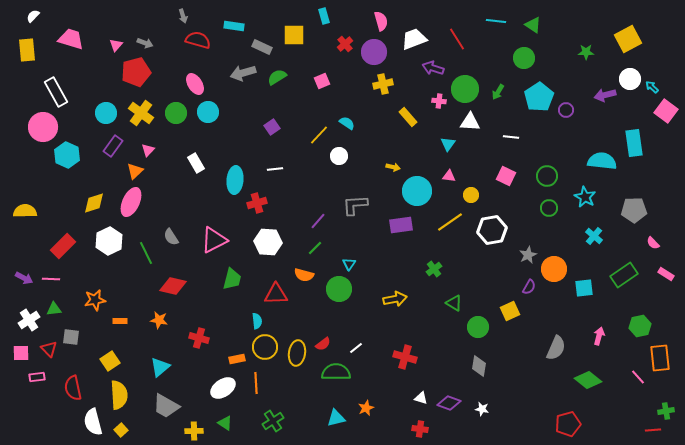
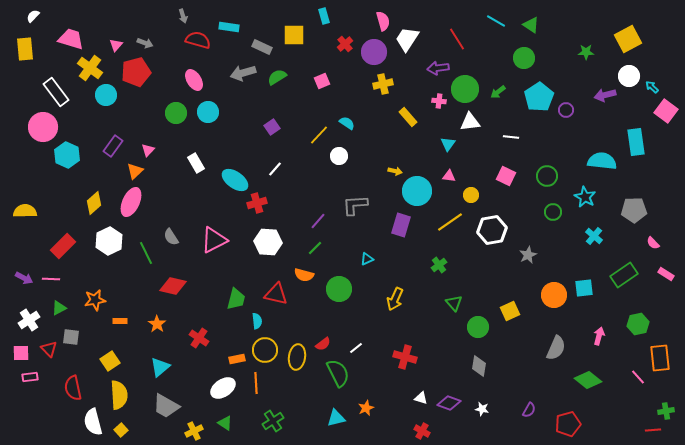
pink semicircle at (381, 21): moved 2 px right
cyan line at (496, 21): rotated 24 degrees clockwise
green triangle at (533, 25): moved 2 px left
cyan rectangle at (234, 26): moved 5 px left, 1 px down
white trapezoid at (414, 39): moved 7 px left; rotated 36 degrees counterclockwise
yellow rectangle at (27, 50): moved 2 px left, 1 px up
purple arrow at (433, 68): moved 5 px right; rotated 25 degrees counterclockwise
white circle at (630, 79): moved 1 px left, 3 px up
pink ellipse at (195, 84): moved 1 px left, 4 px up
white rectangle at (56, 92): rotated 8 degrees counterclockwise
green arrow at (498, 92): rotated 21 degrees clockwise
cyan circle at (106, 113): moved 18 px up
yellow cross at (141, 113): moved 51 px left, 45 px up
white triangle at (470, 122): rotated 10 degrees counterclockwise
cyan rectangle at (634, 143): moved 2 px right, 1 px up
yellow arrow at (393, 167): moved 2 px right, 4 px down
white line at (275, 169): rotated 42 degrees counterclockwise
cyan ellipse at (235, 180): rotated 60 degrees counterclockwise
yellow diamond at (94, 203): rotated 25 degrees counterclockwise
green circle at (549, 208): moved 4 px right, 4 px down
purple rectangle at (401, 225): rotated 65 degrees counterclockwise
cyan triangle at (349, 264): moved 18 px right, 5 px up; rotated 32 degrees clockwise
green cross at (434, 269): moved 5 px right, 4 px up
orange circle at (554, 269): moved 26 px down
green trapezoid at (232, 279): moved 4 px right, 20 px down
purple semicircle at (529, 287): moved 123 px down
red triangle at (276, 294): rotated 15 degrees clockwise
yellow arrow at (395, 299): rotated 125 degrees clockwise
green triangle at (454, 303): rotated 18 degrees clockwise
green triangle at (54, 309): moved 5 px right, 1 px up; rotated 21 degrees counterclockwise
orange star at (159, 320): moved 2 px left, 4 px down; rotated 24 degrees clockwise
green hexagon at (640, 326): moved 2 px left, 2 px up
red cross at (199, 338): rotated 18 degrees clockwise
yellow circle at (265, 347): moved 3 px down
yellow ellipse at (297, 353): moved 4 px down
green semicircle at (336, 372): moved 2 px right, 1 px down; rotated 64 degrees clockwise
pink rectangle at (37, 377): moved 7 px left
red cross at (420, 429): moved 2 px right, 2 px down; rotated 21 degrees clockwise
yellow cross at (194, 431): rotated 24 degrees counterclockwise
